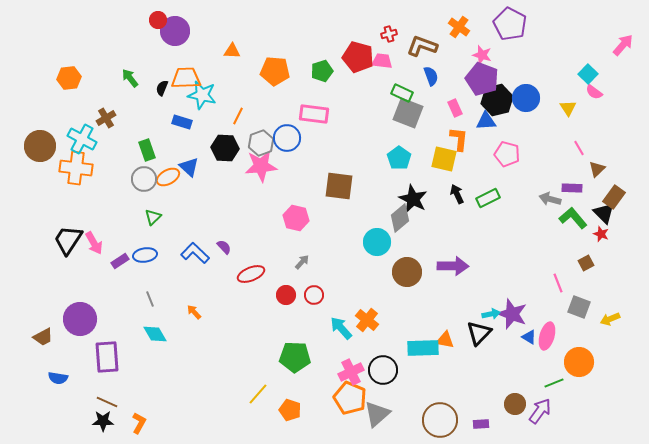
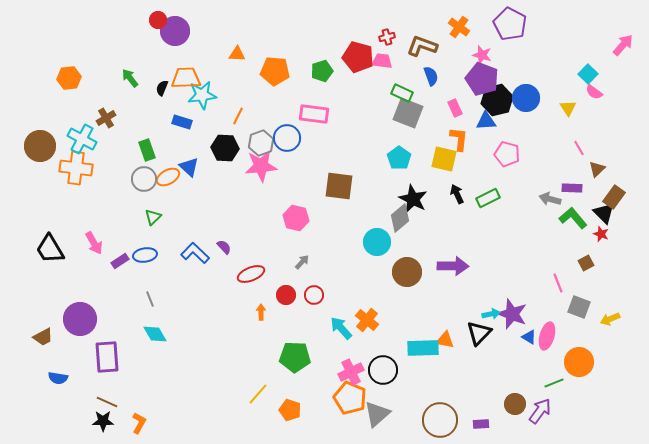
red cross at (389, 34): moved 2 px left, 3 px down
orange triangle at (232, 51): moved 5 px right, 3 px down
cyan star at (202, 95): rotated 20 degrees counterclockwise
black trapezoid at (68, 240): moved 18 px left, 9 px down; rotated 64 degrees counterclockwise
orange arrow at (194, 312): moved 67 px right; rotated 42 degrees clockwise
